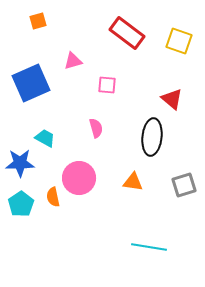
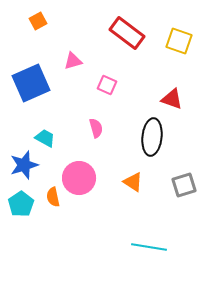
orange square: rotated 12 degrees counterclockwise
pink square: rotated 18 degrees clockwise
red triangle: rotated 20 degrees counterclockwise
blue star: moved 4 px right, 2 px down; rotated 16 degrees counterclockwise
orange triangle: rotated 25 degrees clockwise
